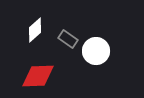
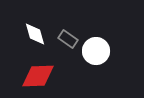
white diamond: moved 4 px down; rotated 65 degrees counterclockwise
